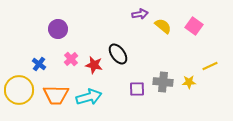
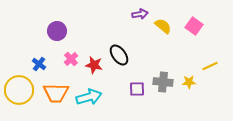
purple circle: moved 1 px left, 2 px down
black ellipse: moved 1 px right, 1 px down
orange trapezoid: moved 2 px up
